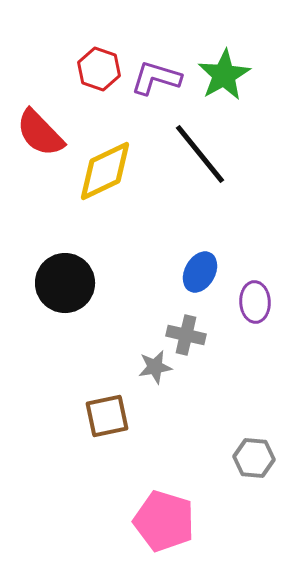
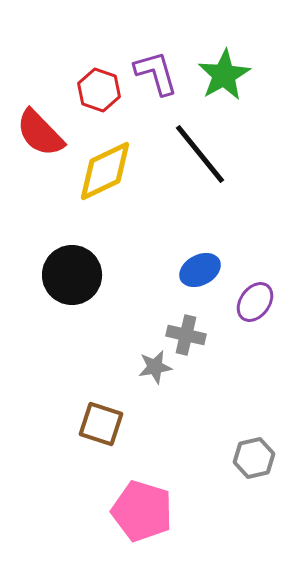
red hexagon: moved 21 px down
purple L-shape: moved 5 px up; rotated 57 degrees clockwise
blue ellipse: moved 2 px up; rotated 33 degrees clockwise
black circle: moved 7 px right, 8 px up
purple ellipse: rotated 39 degrees clockwise
brown square: moved 6 px left, 8 px down; rotated 30 degrees clockwise
gray hexagon: rotated 18 degrees counterclockwise
pink pentagon: moved 22 px left, 10 px up
